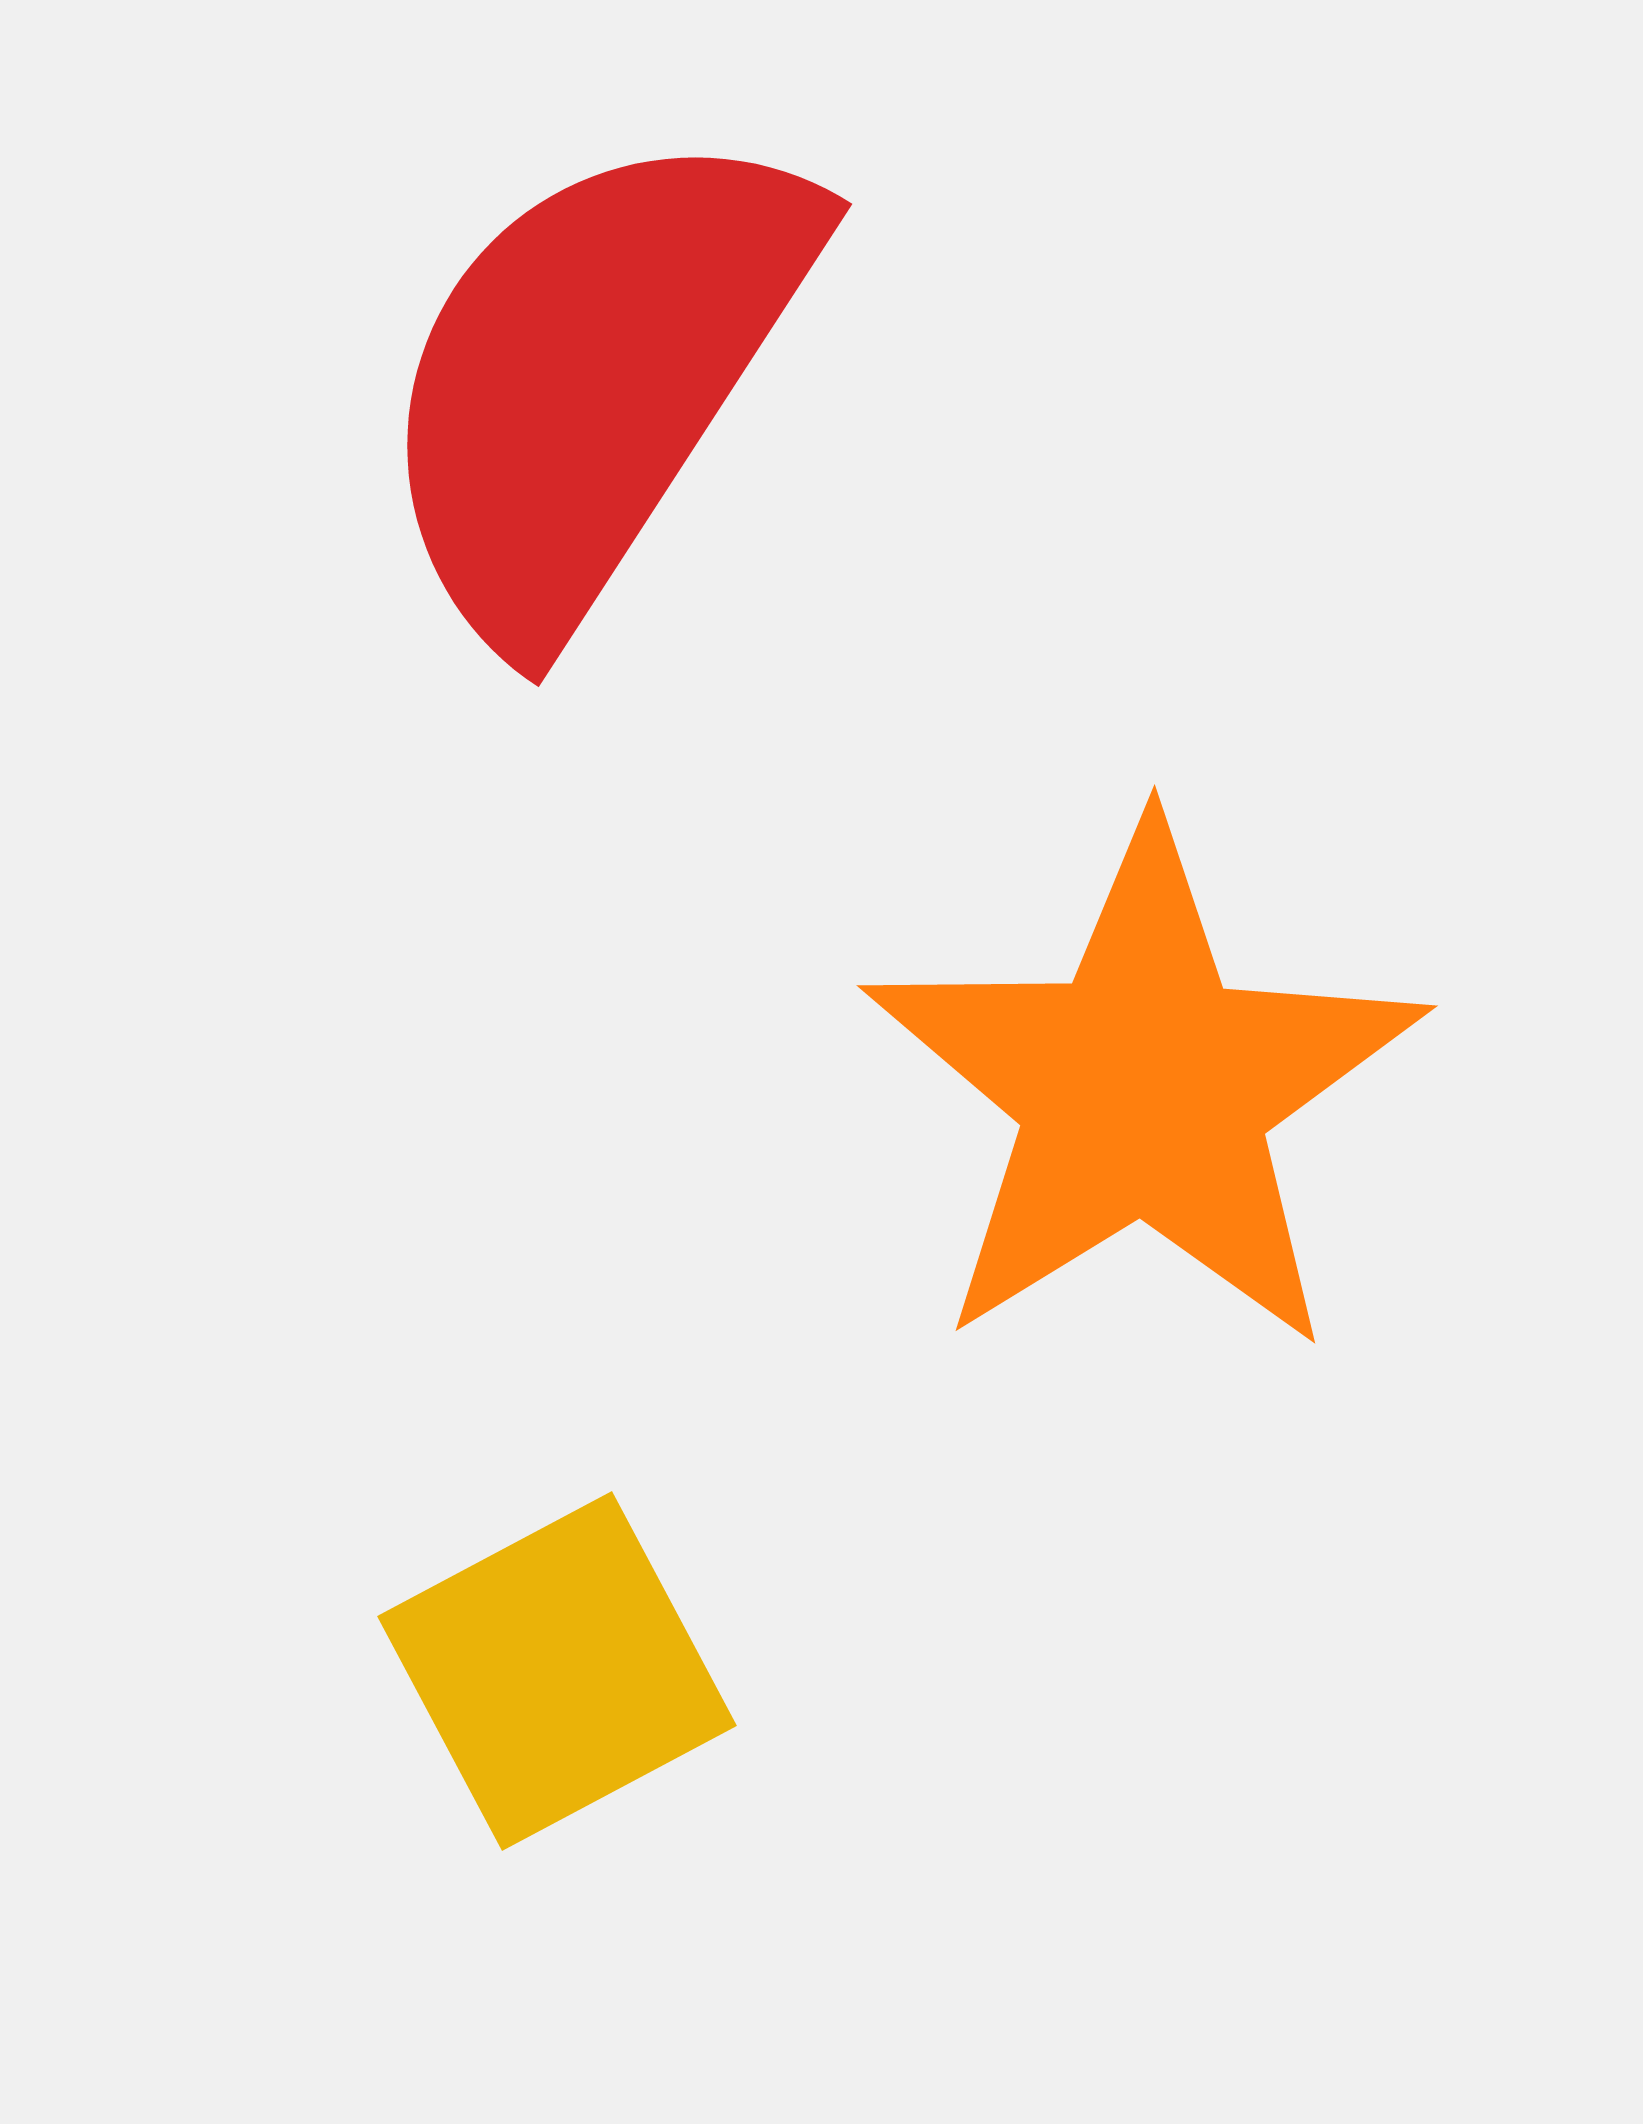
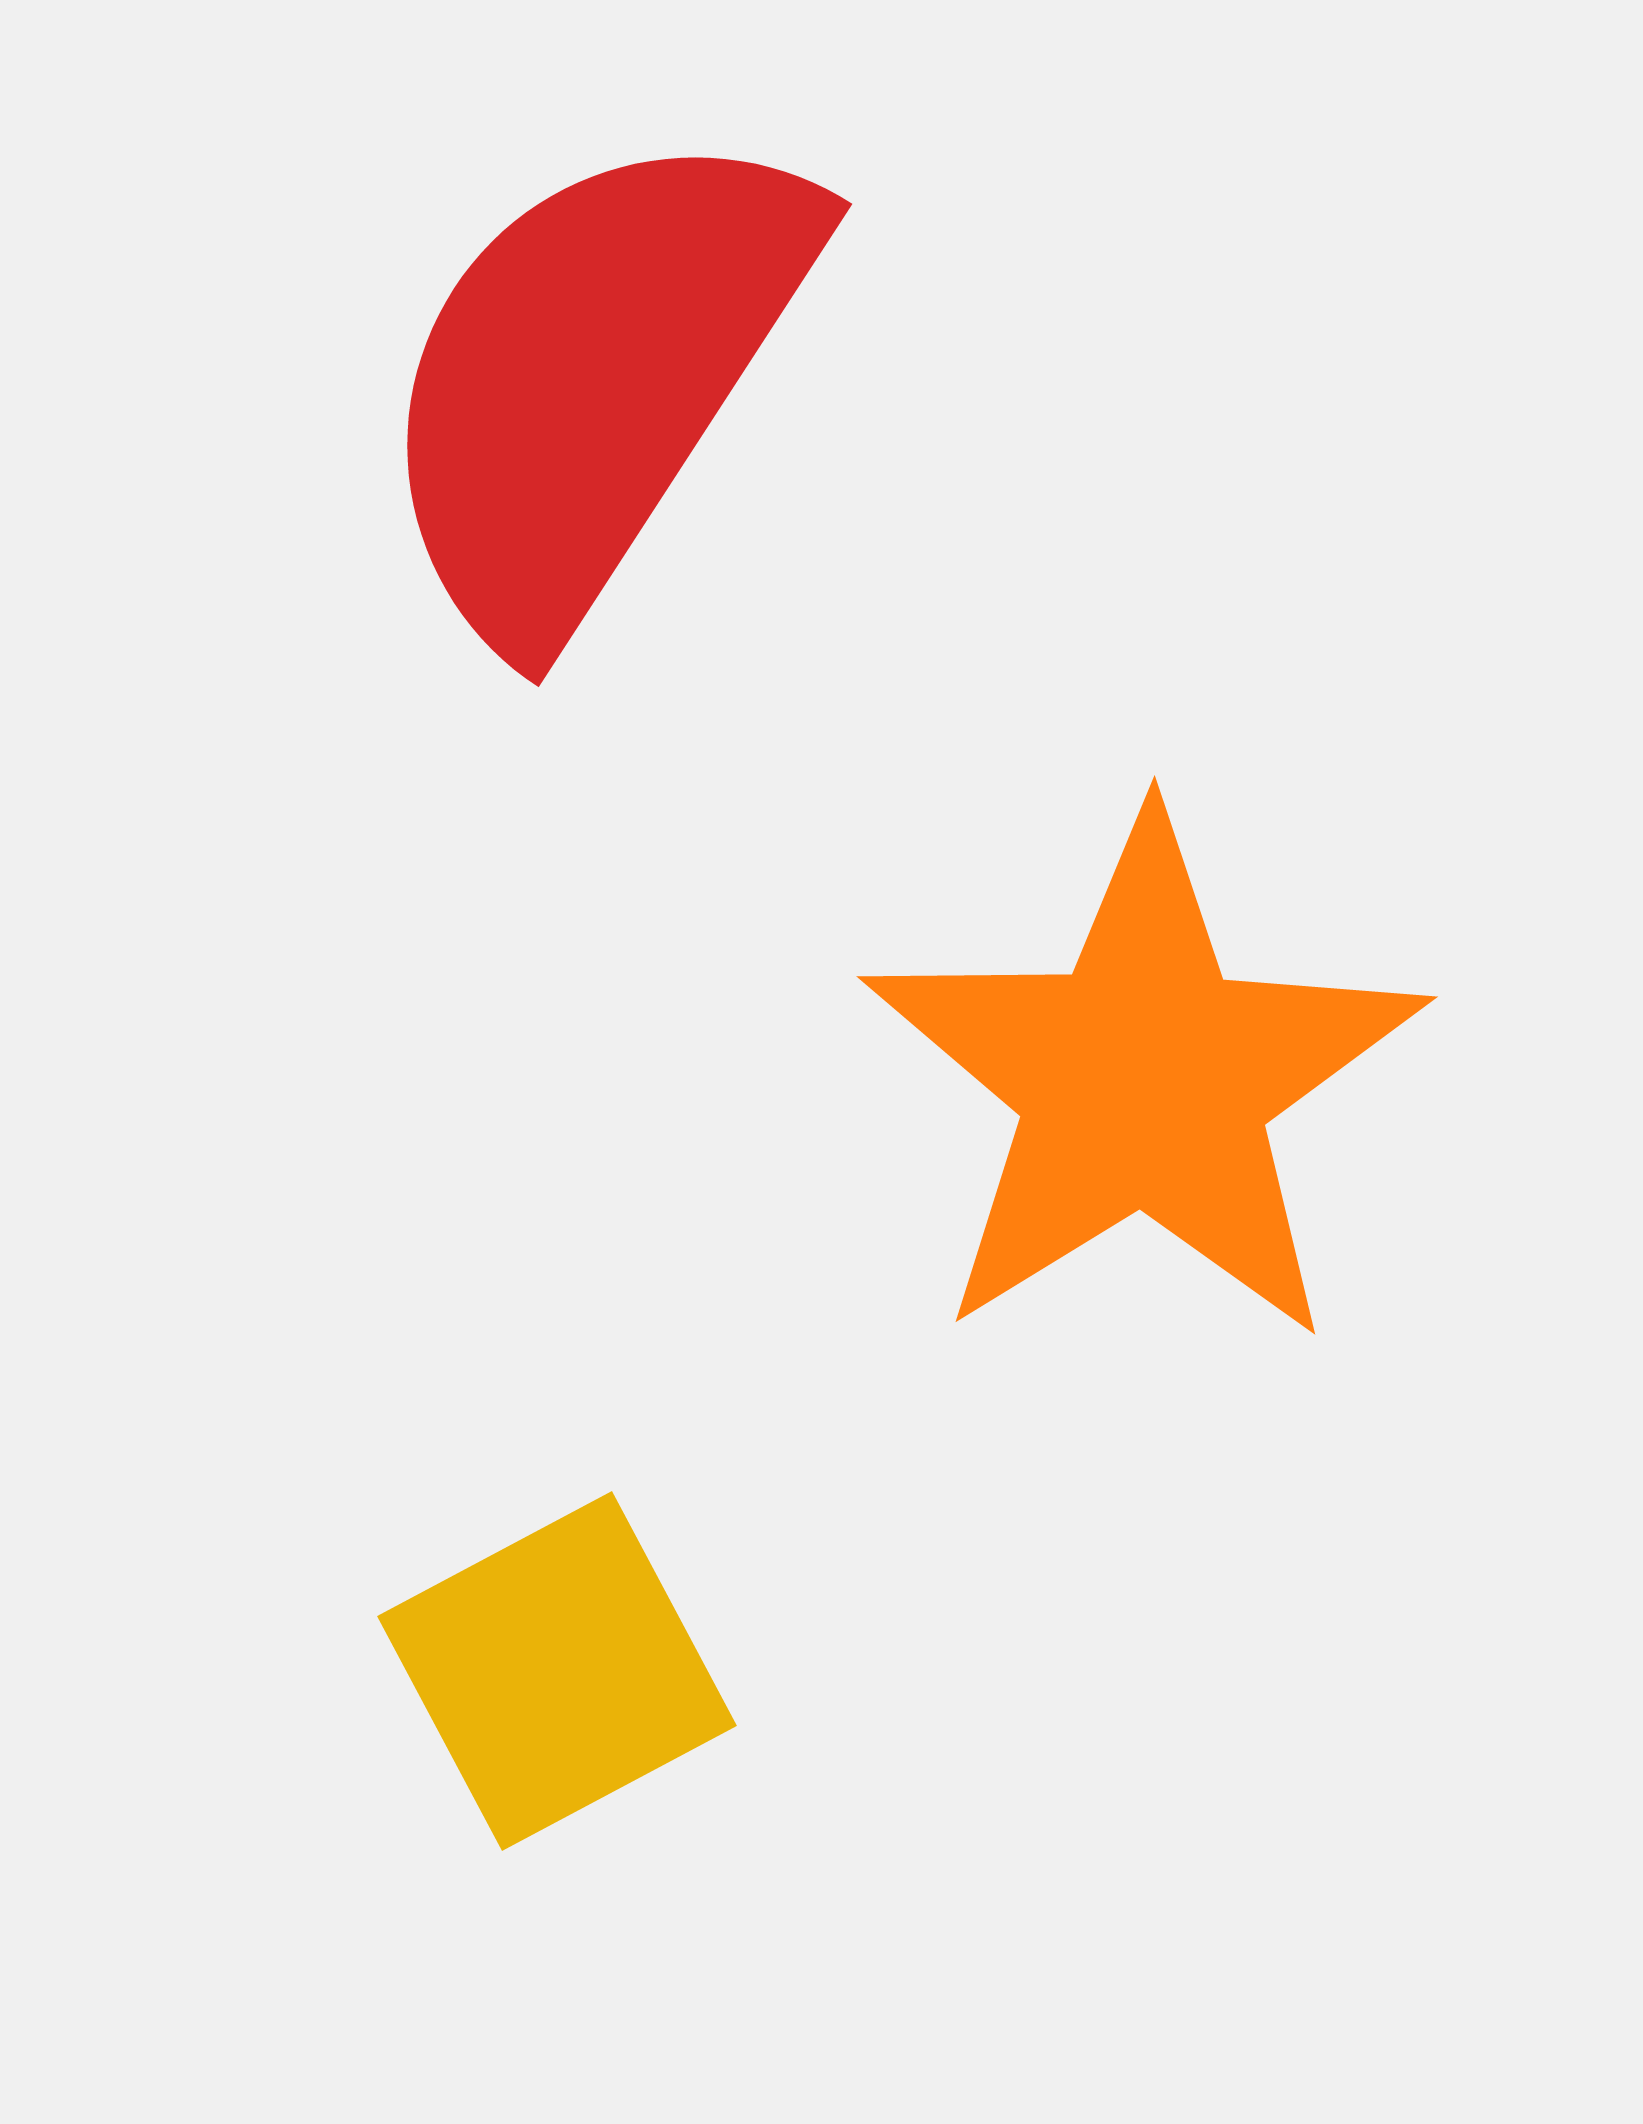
orange star: moved 9 px up
